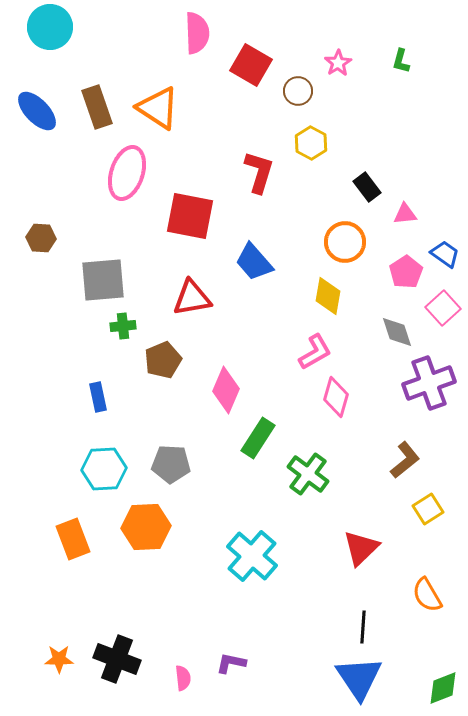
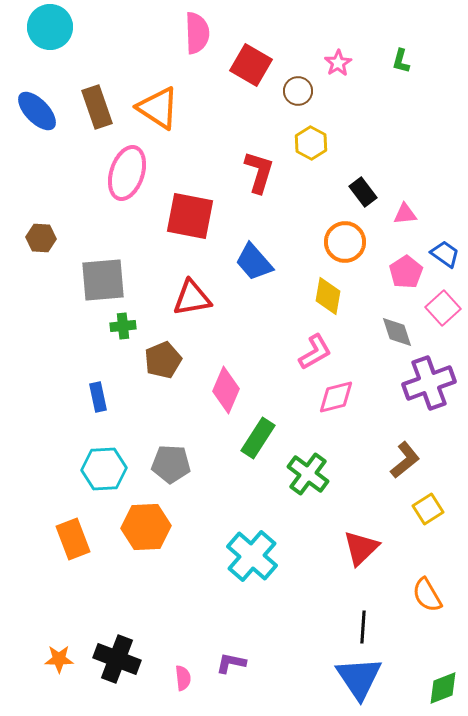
black rectangle at (367, 187): moved 4 px left, 5 px down
pink diamond at (336, 397): rotated 60 degrees clockwise
